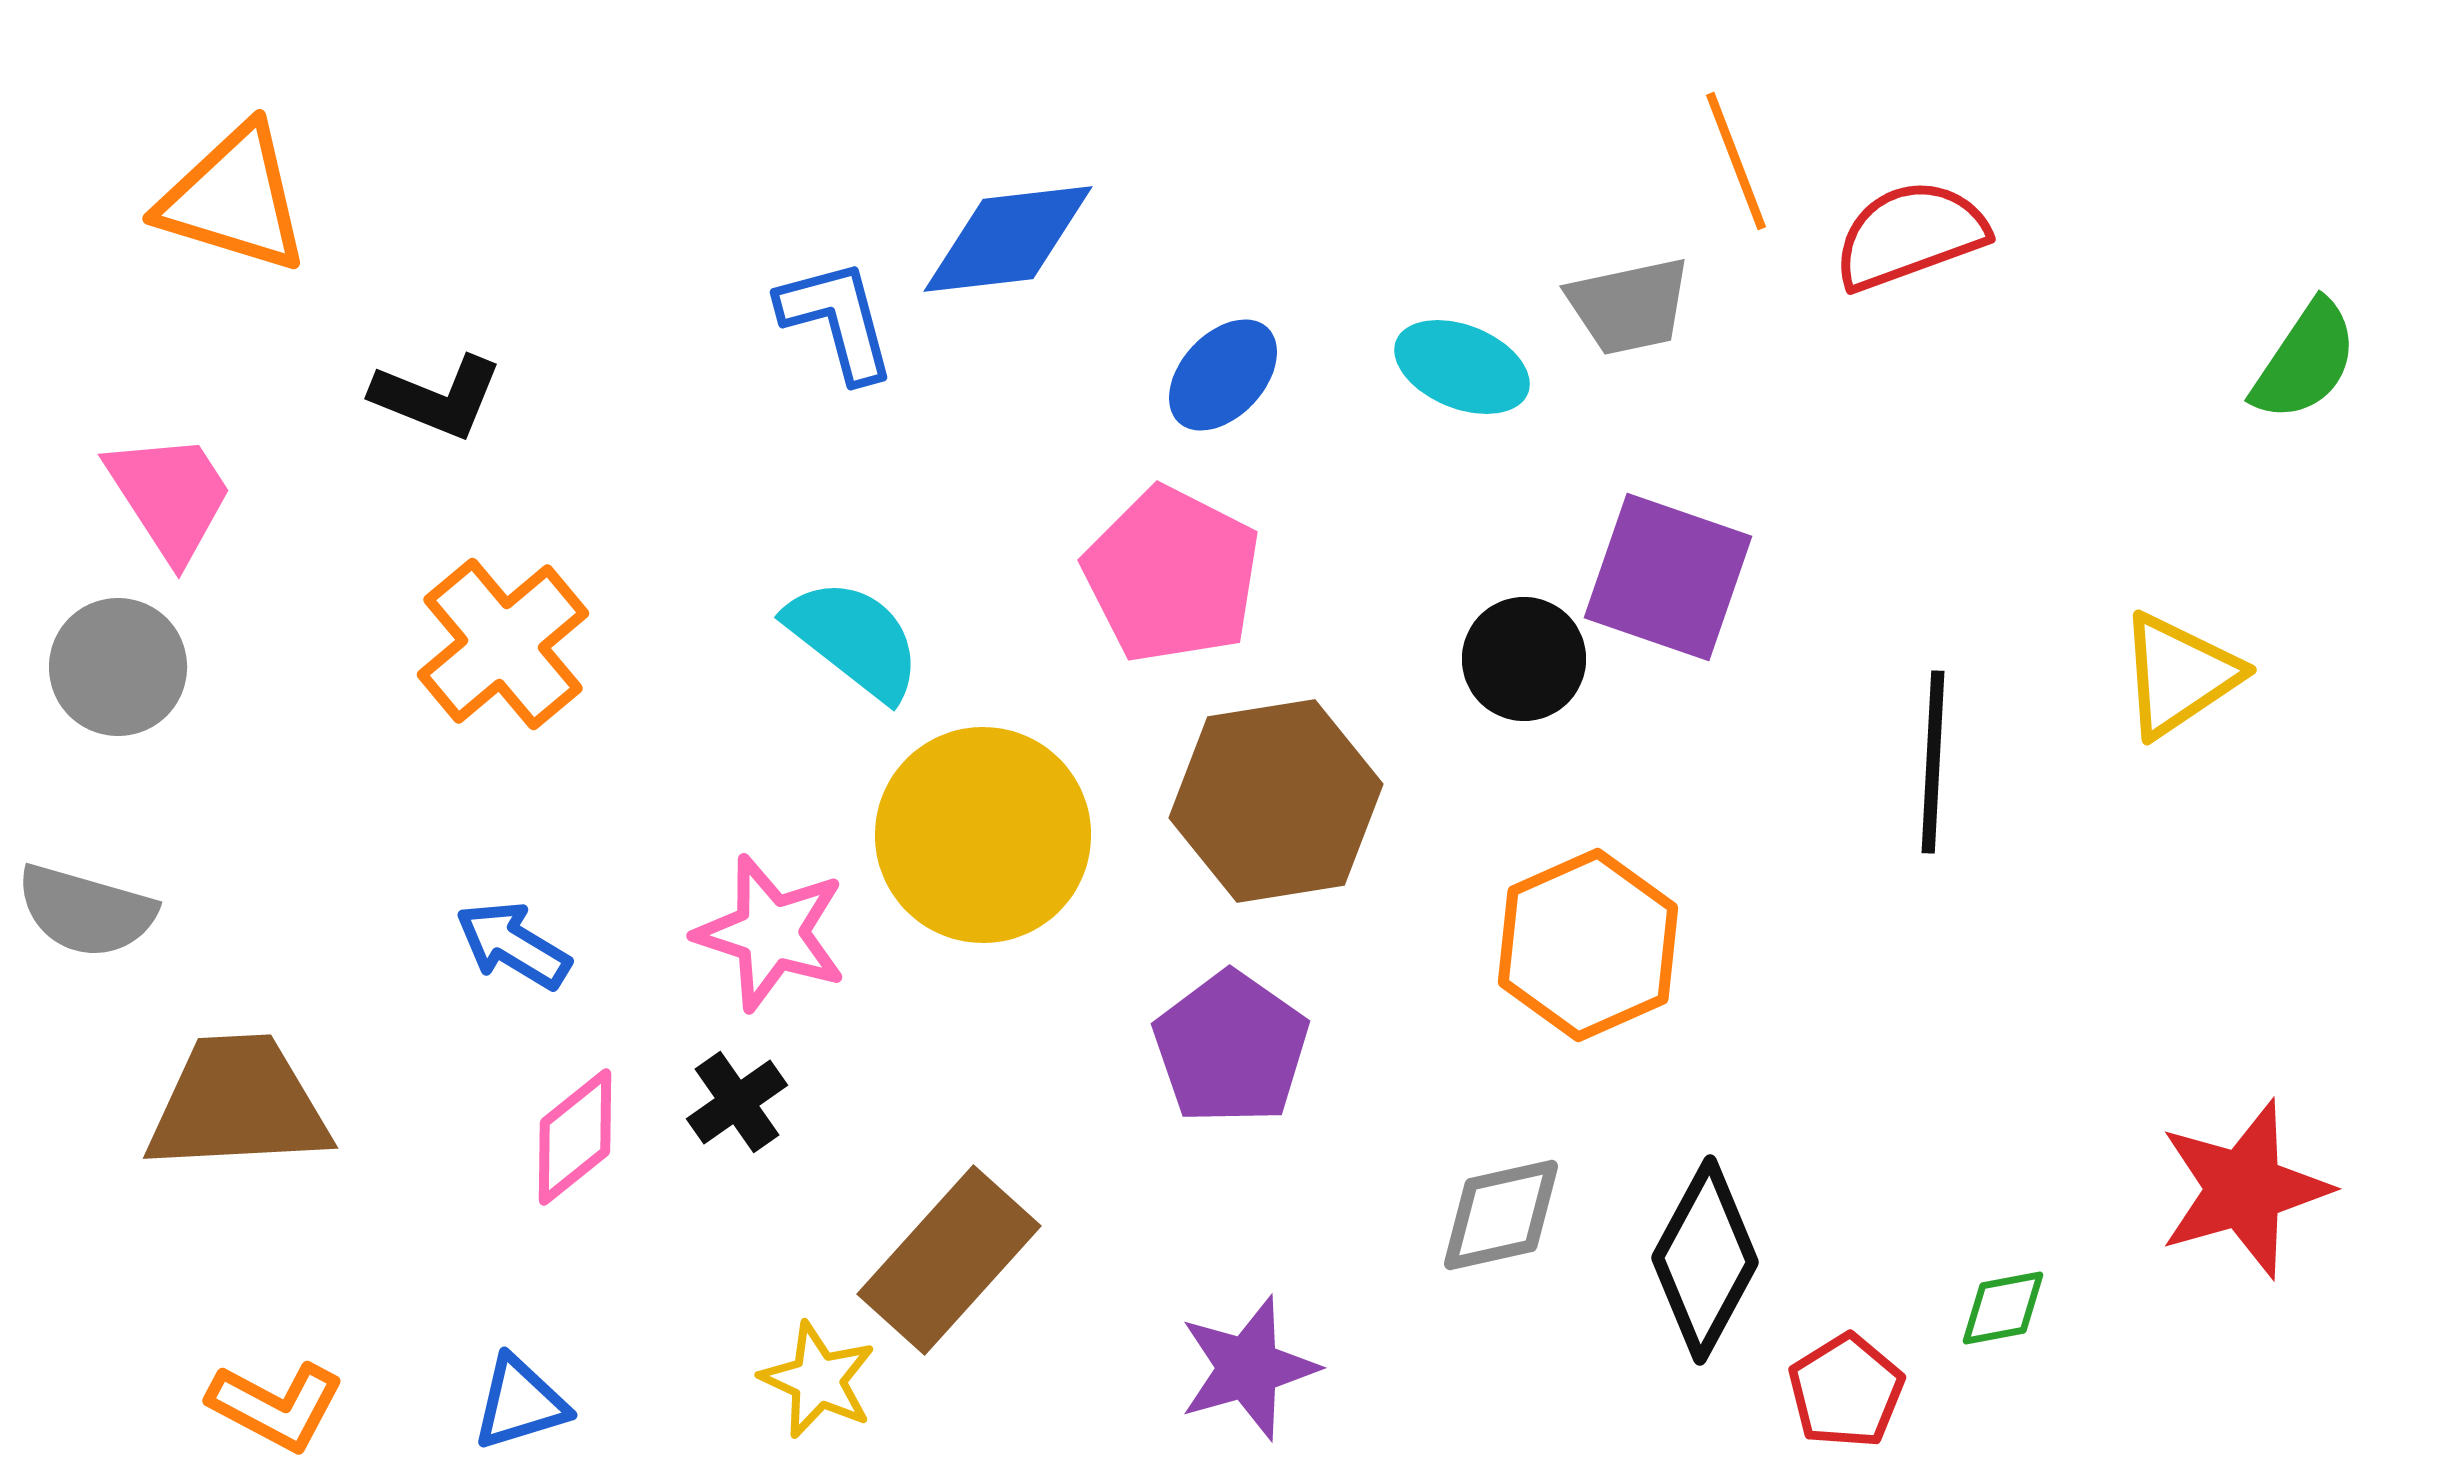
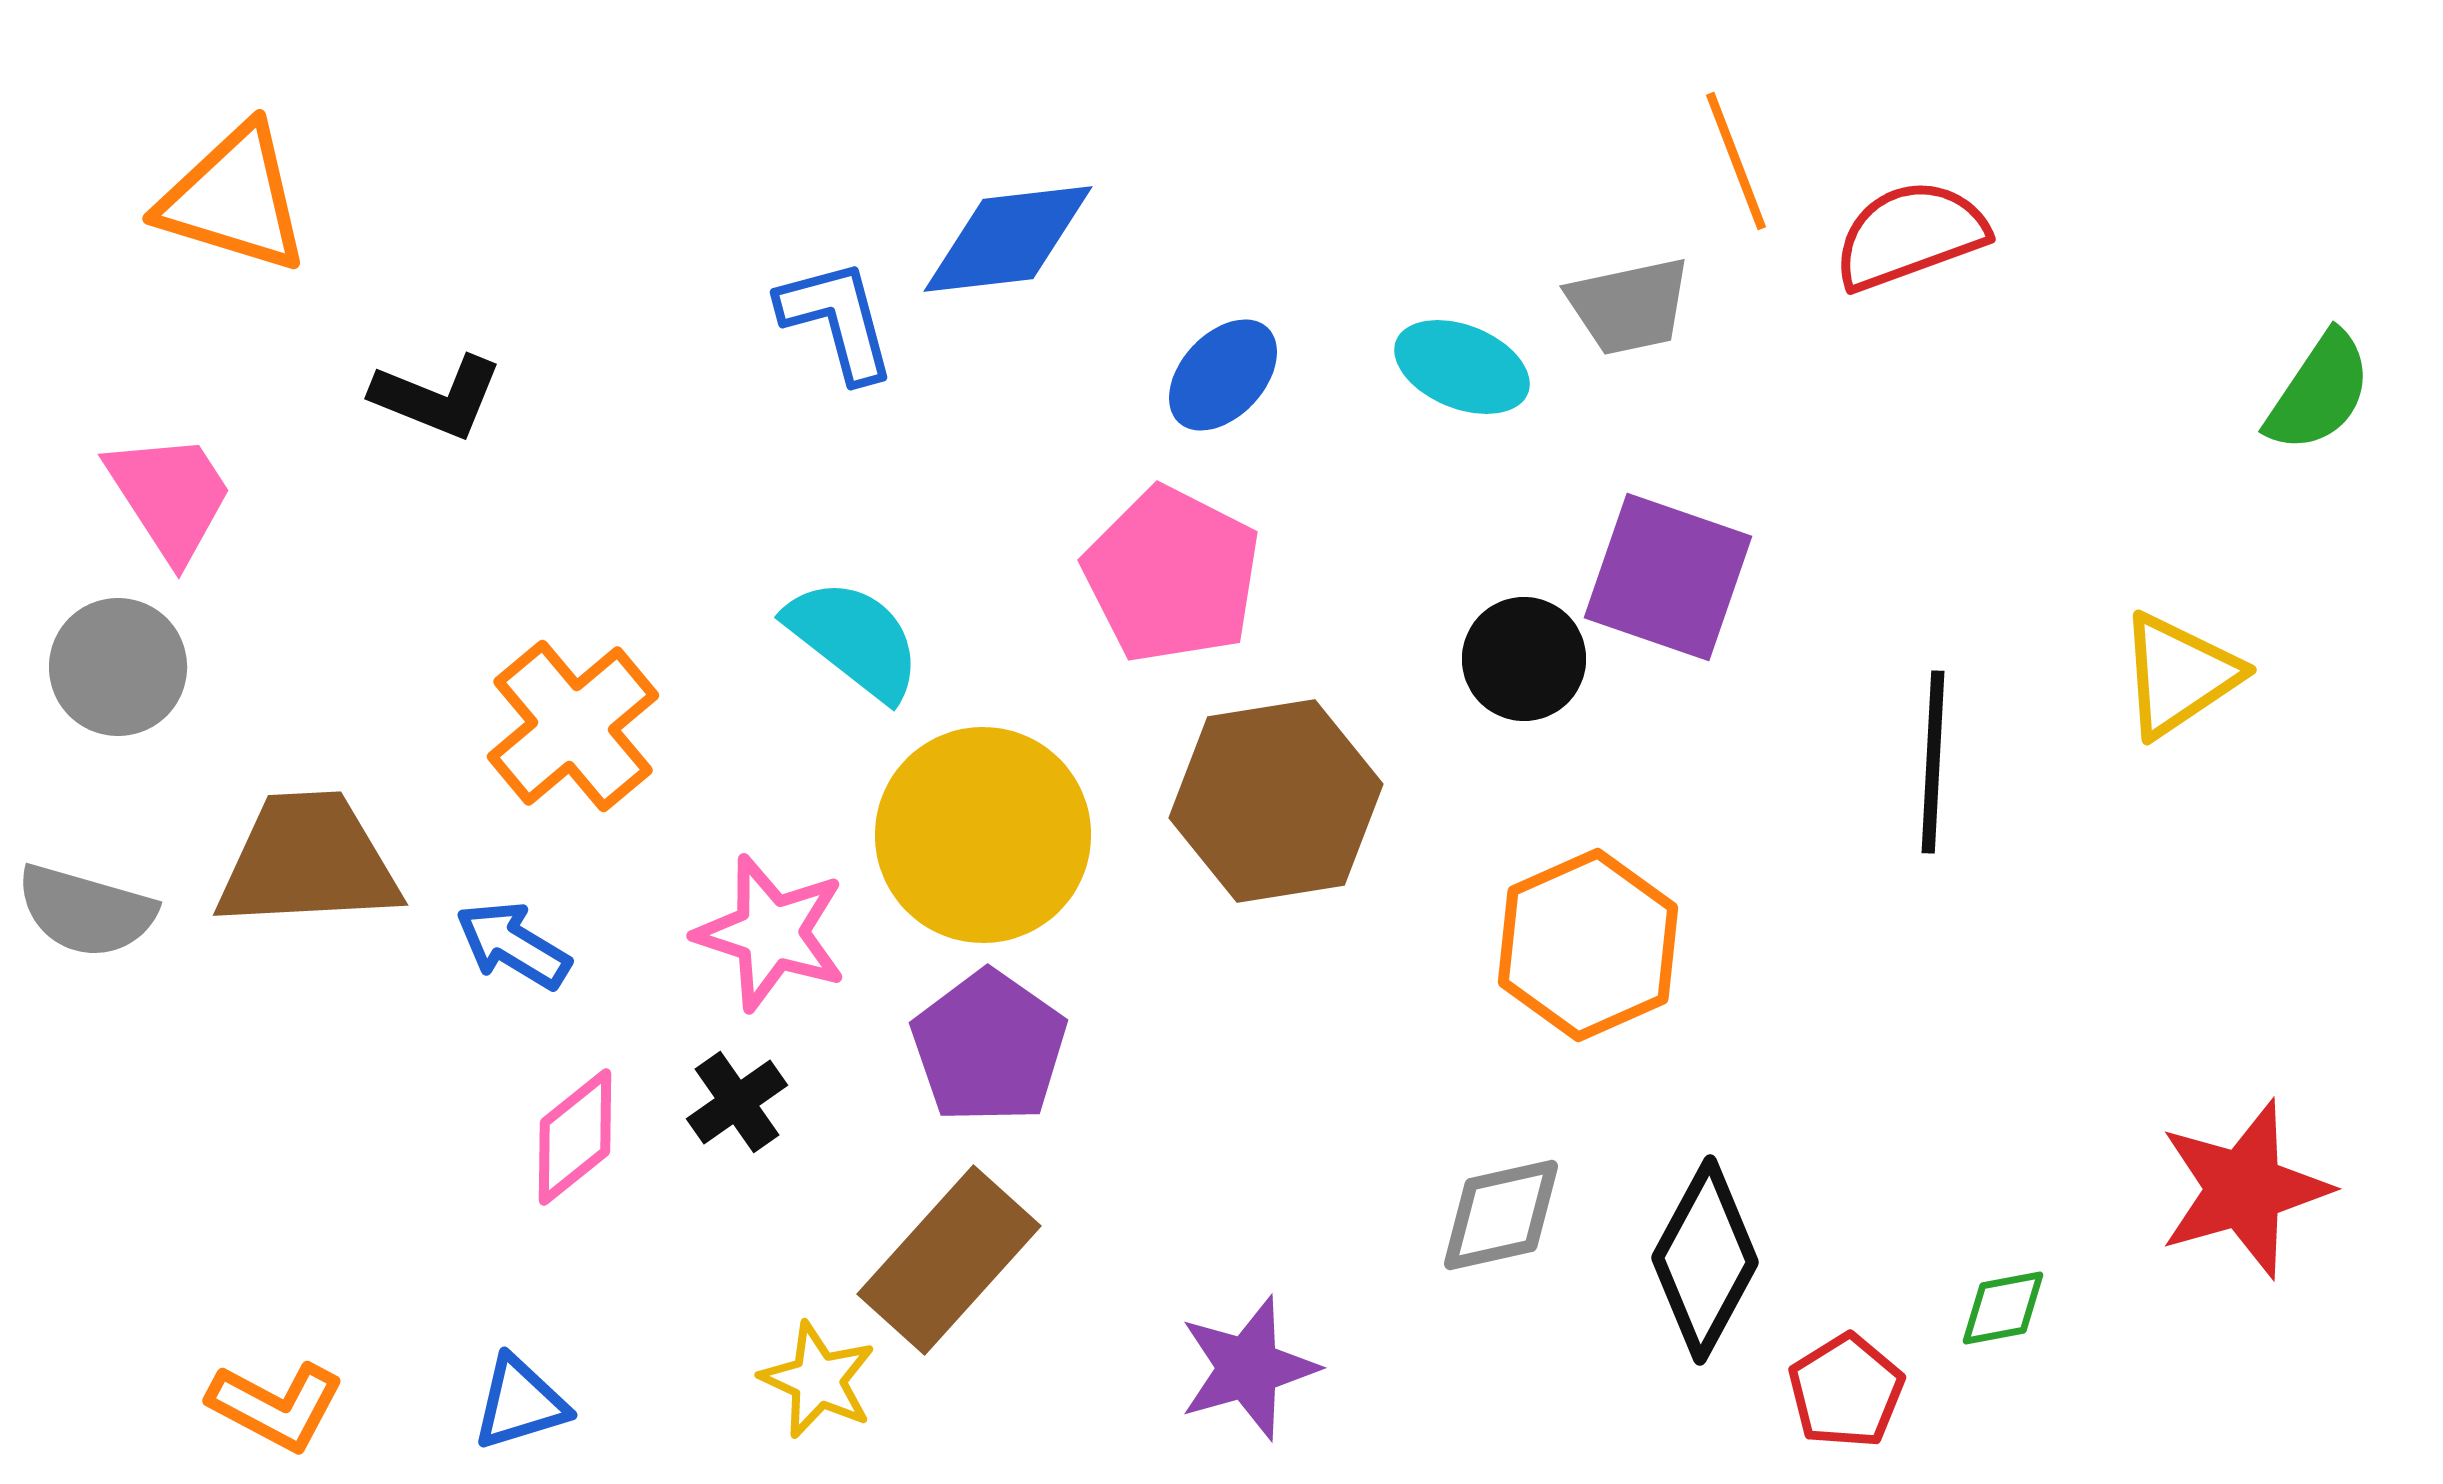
green semicircle: moved 14 px right, 31 px down
orange cross: moved 70 px right, 82 px down
purple pentagon: moved 242 px left, 1 px up
brown trapezoid: moved 70 px right, 243 px up
